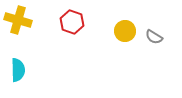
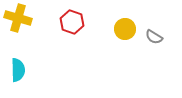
yellow cross: moved 2 px up
yellow circle: moved 2 px up
